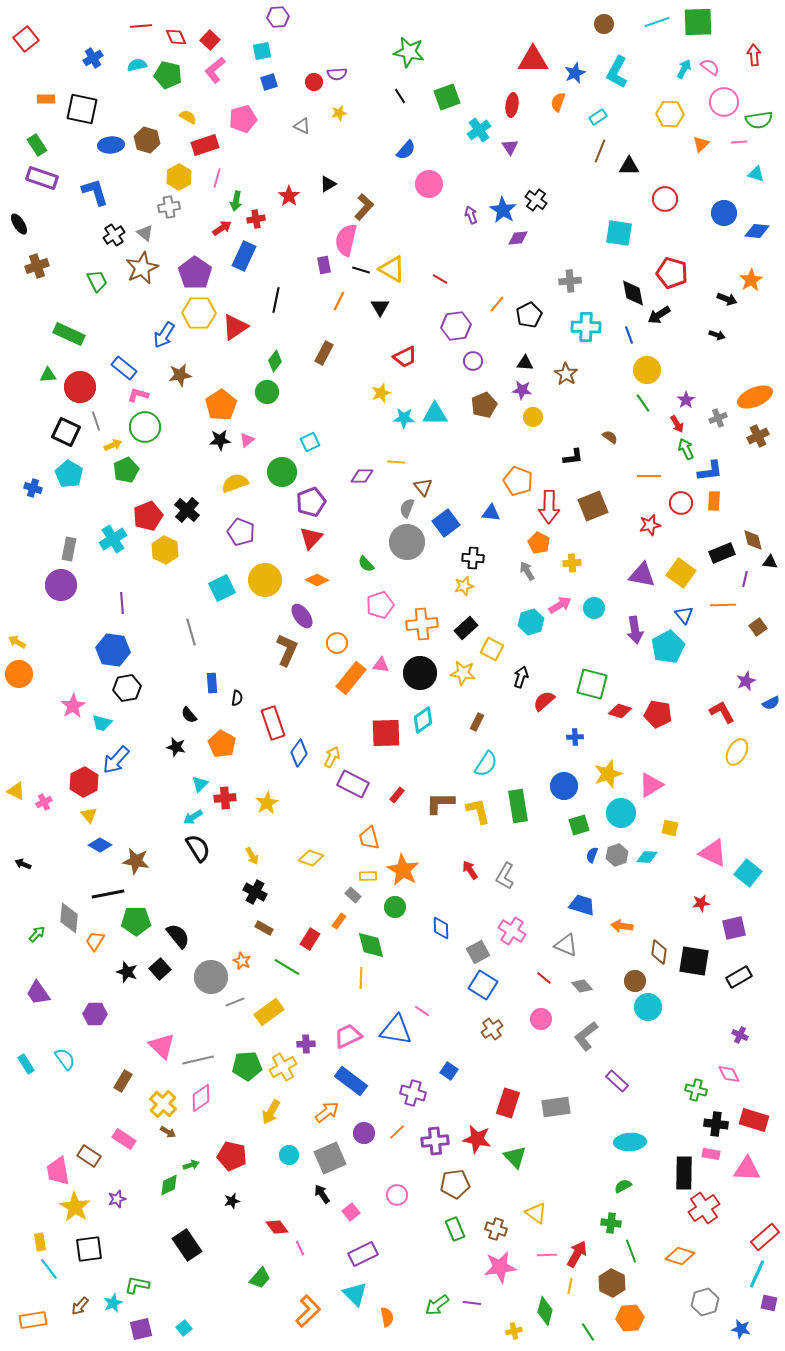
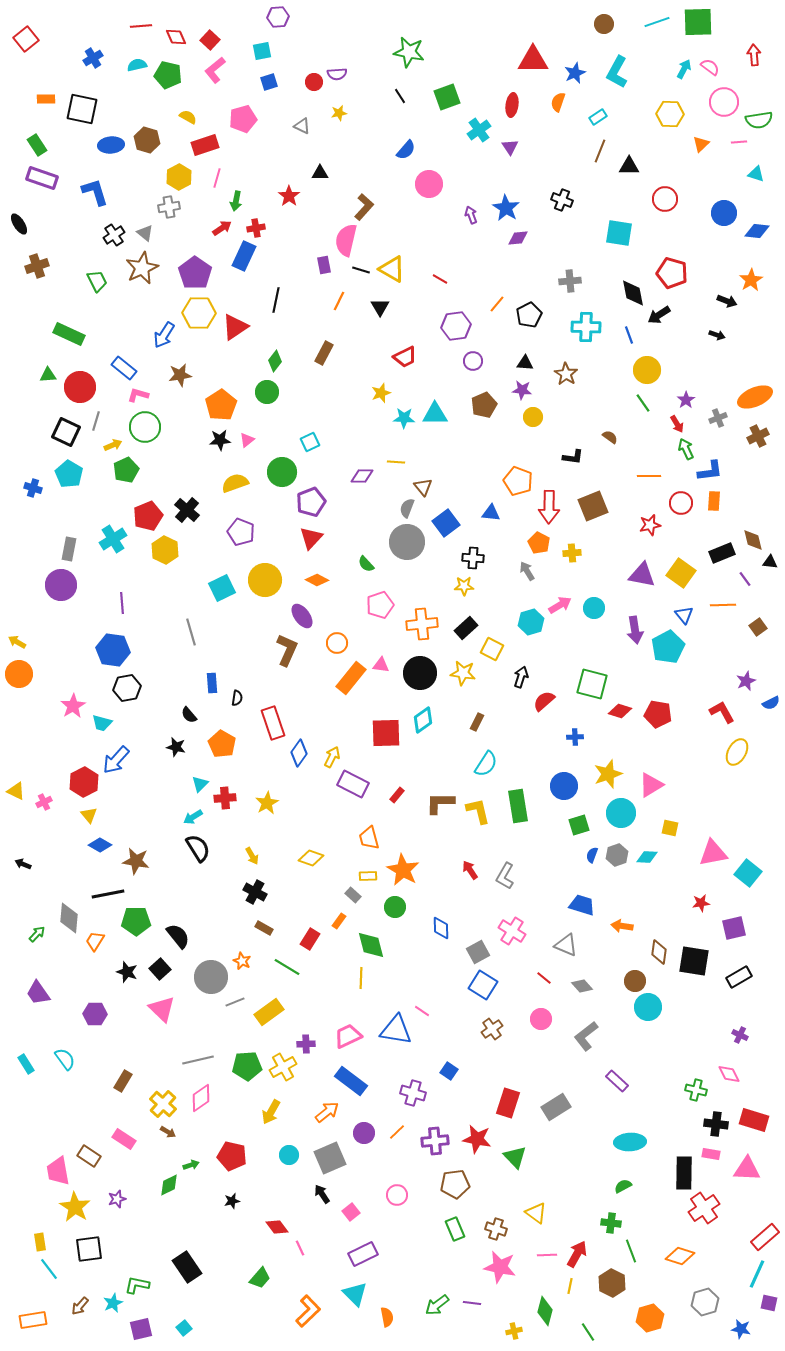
black triangle at (328, 184): moved 8 px left, 11 px up; rotated 30 degrees clockwise
black cross at (536, 200): moved 26 px right; rotated 15 degrees counterclockwise
blue star at (503, 210): moved 3 px right, 2 px up
red cross at (256, 219): moved 9 px down
black arrow at (727, 299): moved 2 px down
gray line at (96, 421): rotated 36 degrees clockwise
black L-shape at (573, 457): rotated 15 degrees clockwise
yellow cross at (572, 563): moved 10 px up
purple line at (745, 579): rotated 49 degrees counterclockwise
yellow star at (464, 586): rotated 12 degrees clockwise
pink triangle at (713, 853): rotated 36 degrees counterclockwise
pink triangle at (162, 1046): moved 37 px up
gray rectangle at (556, 1107): rotated 24 degrees counterclockwise
black rectangle at (187, 1245): moved 22 px down
pink star at (500, 1267): rotated 20 degrees clockwise
orange hexagon at (630, 1318): moved 20 px right; rotated 12 degrees counterclockwise
